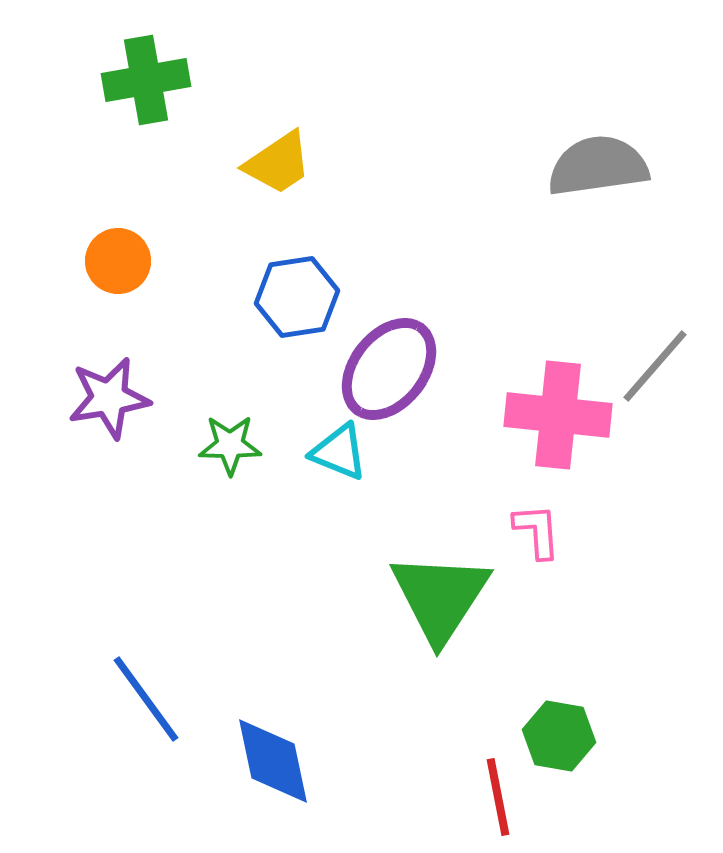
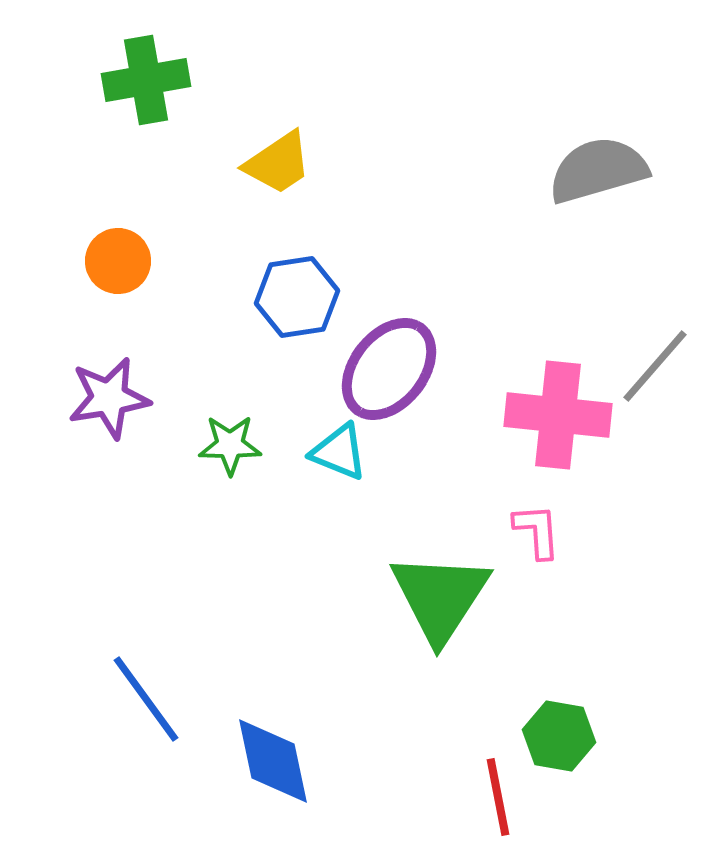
gray semicircle: moved 4 px down; rotated 8 degrees counterclockwise
